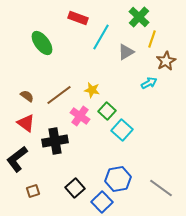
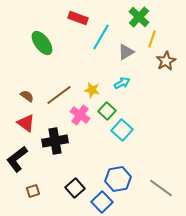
cyan arrow: moved 27 px left
pink cross: moved 1 px up
